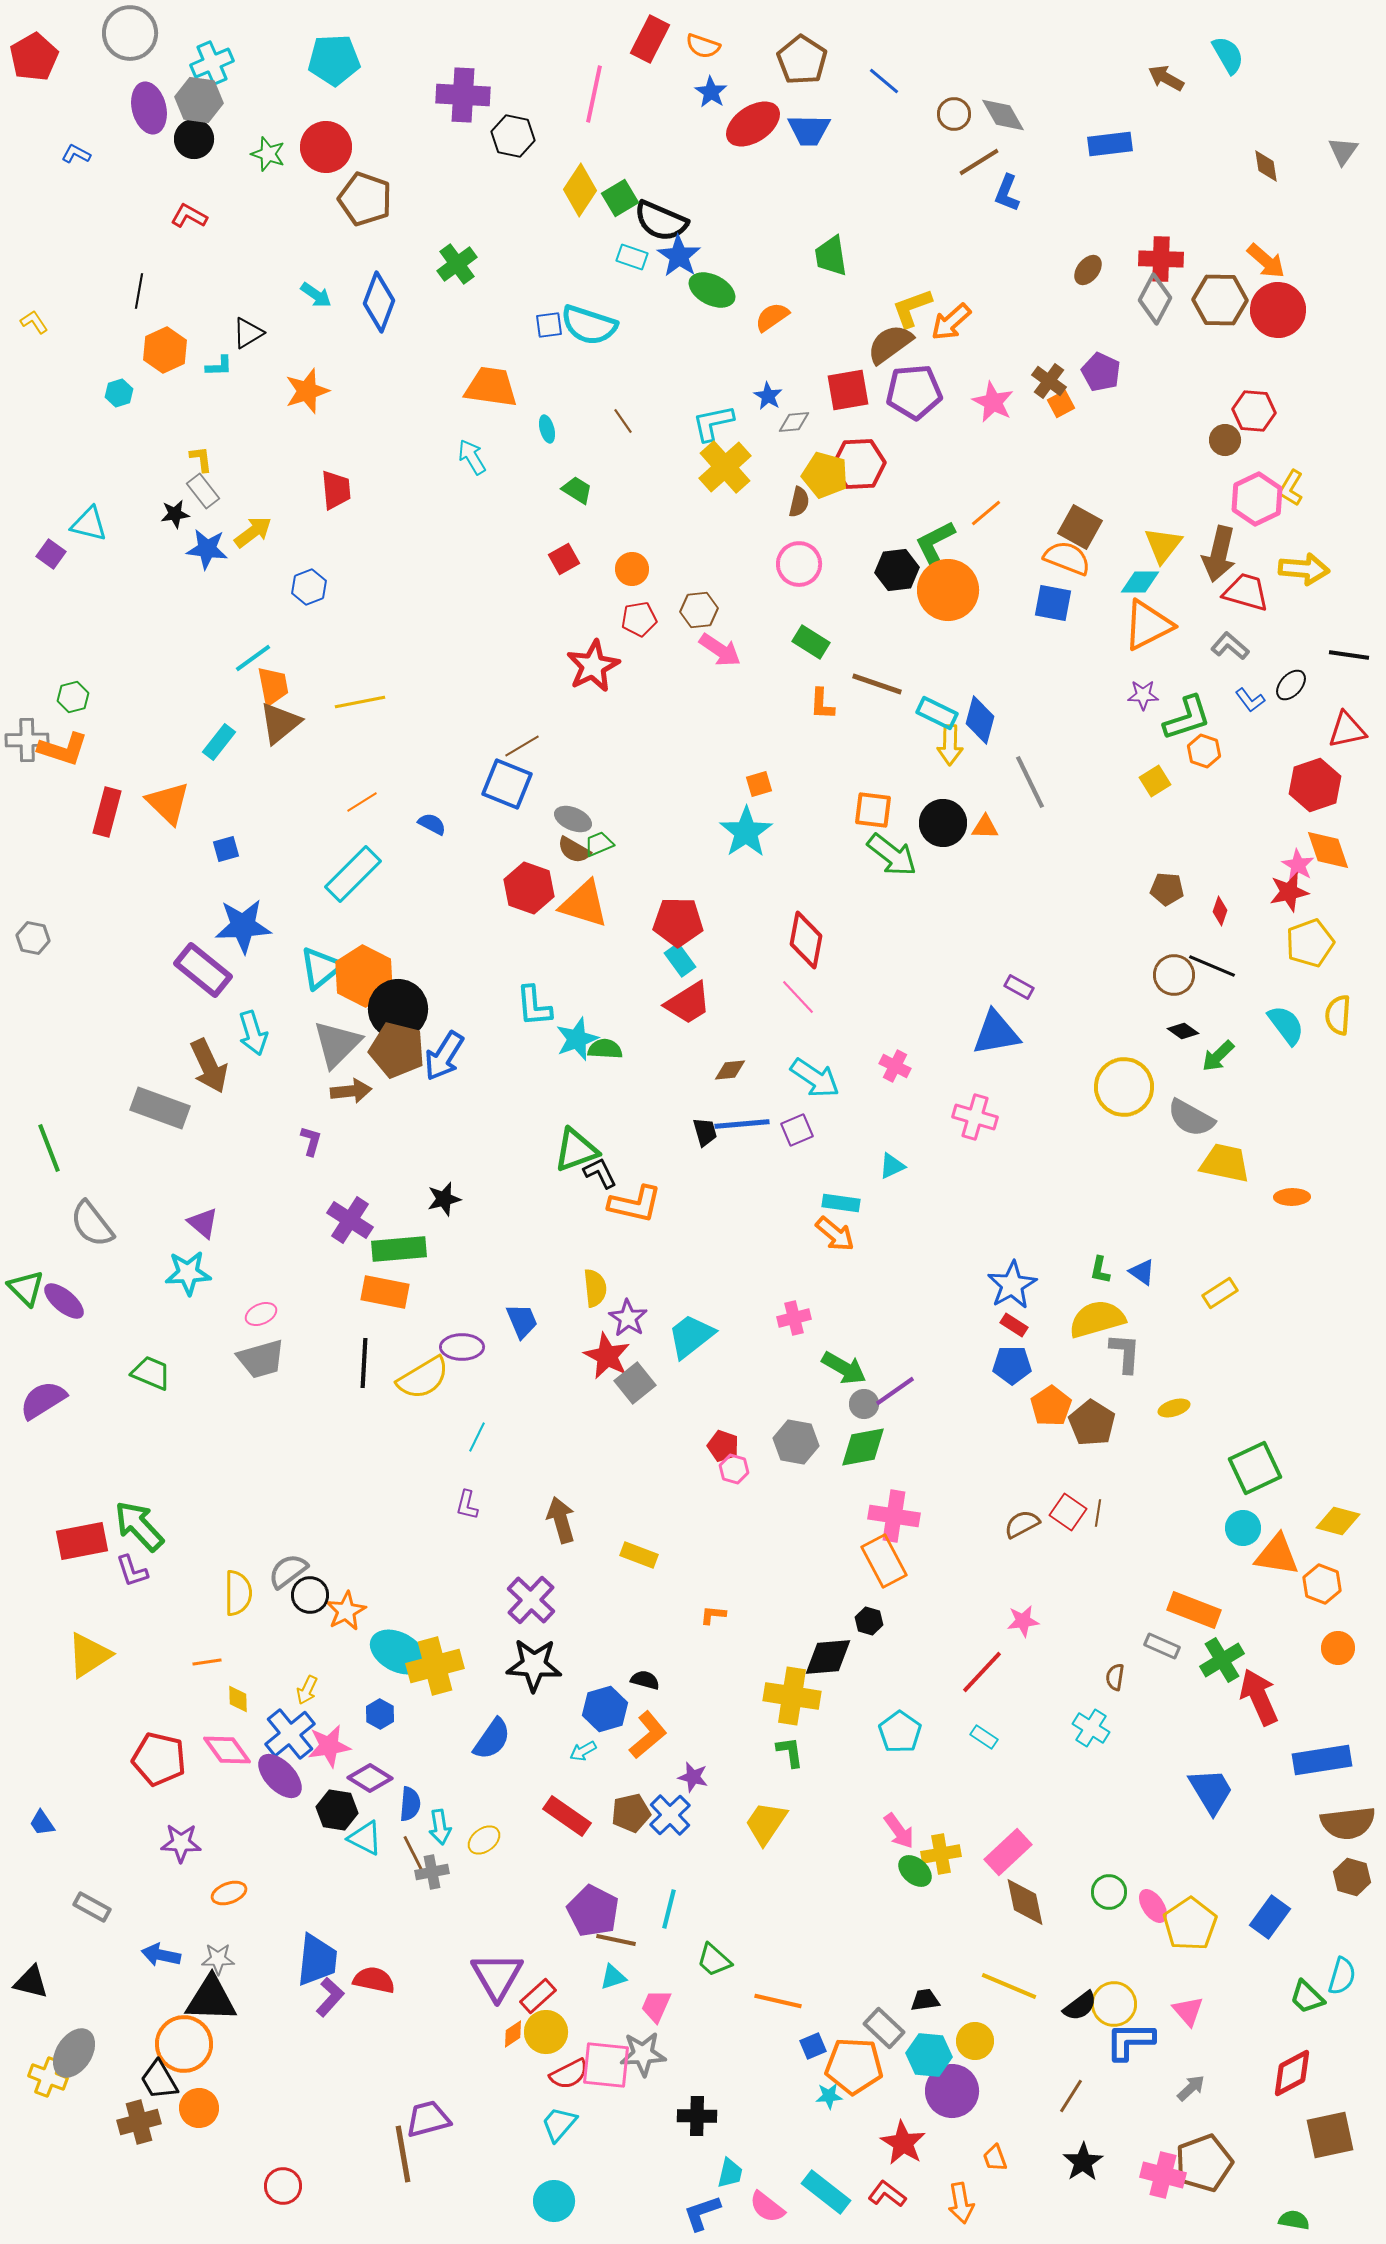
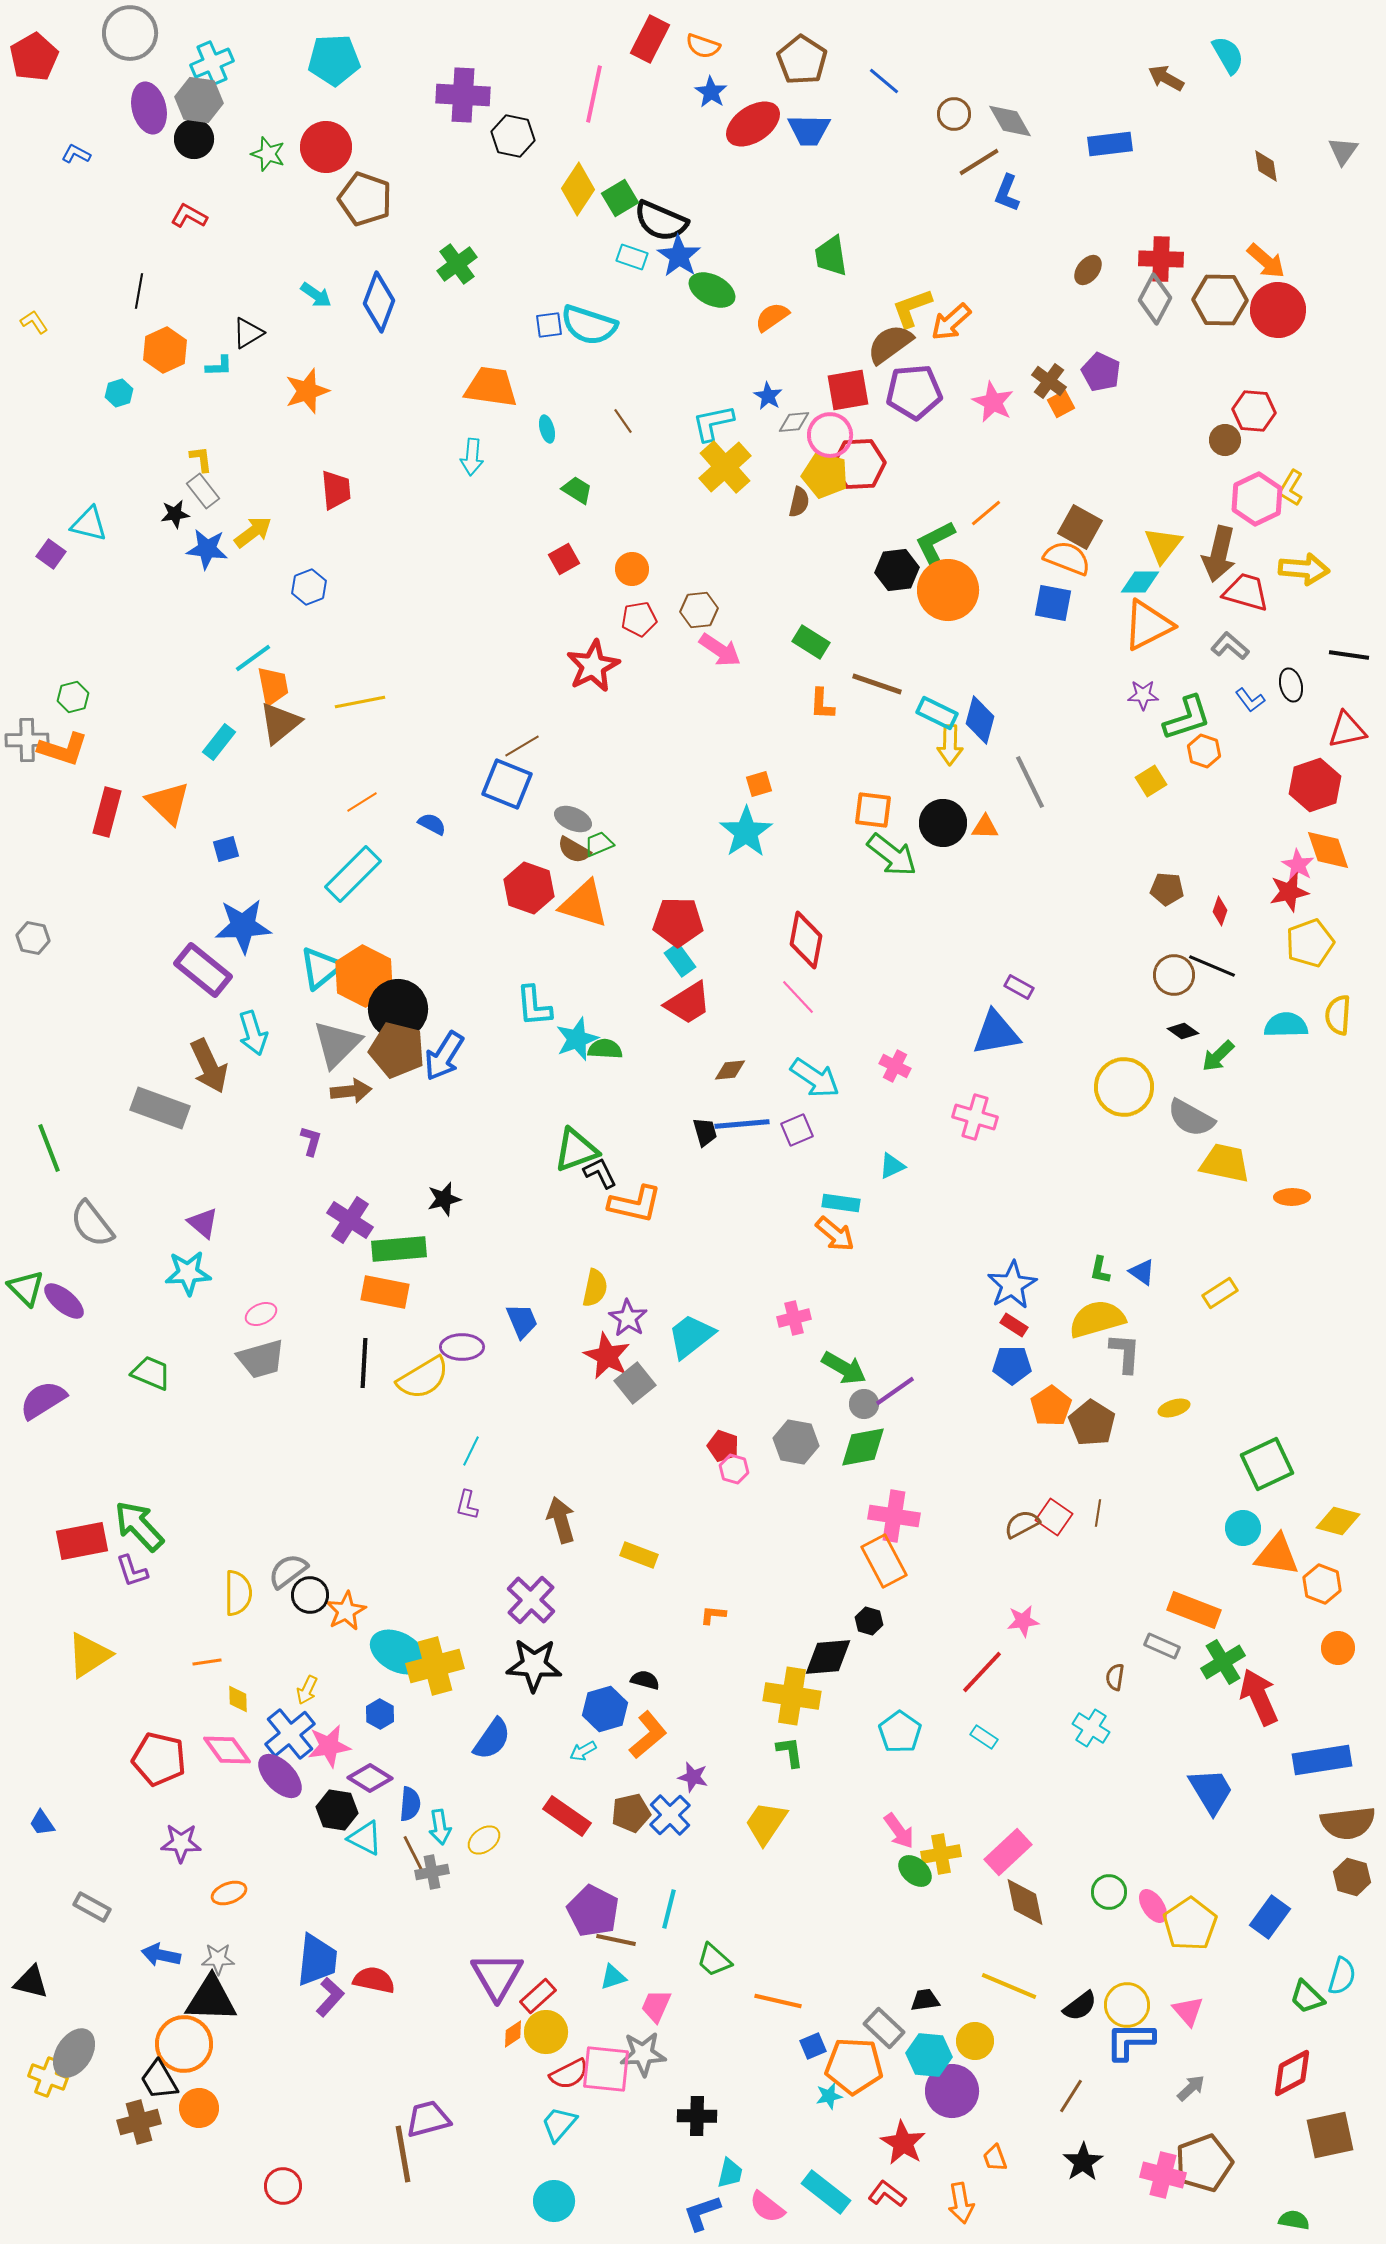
gray diamond at (1003, 115): moved 7 px right, 6 px down
yellow diamond at (580, 190): moved 2 px left, 1 px up
cyan arrow at (472, 457): rotated 144 degrees counterclockwise
pink circle at (799, 564): moved 31 px right, 129 px up
black ellipse at (1291, 685): rotated 56 degrees counterclockwise
yellow square at (1155, 781): moved 4 px left
cyan semicircle at (1286, 1025): rotated 54 degrees counterclockwise
yellow semicircle at (595, 1288): rotated 18 degrees clockwise
cyan line at (477, 1437): moved 6 px left, 14 px down
green square at (1255, 1468): moved 12 px right, 4 px up
red square at (1068, 1512): moved 14 px left, 5 px down
green cross at (1222, 1660): moved 1 px right, 2 px down
yellow circle at (1114, 2004): moved 13 px right, 1 px down
pink square at (606, 2065): moved 4 px down
cyan star at (829, 2096): rotated 8 degrees counterclockwise
